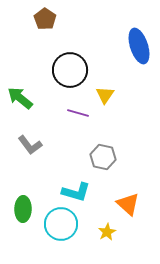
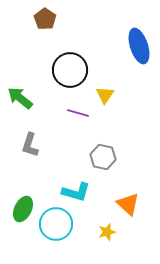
gray L-shape: rotated 55 degrees clockwise
green ellipse: rotated 25 degrees clockwise
cyan circle: moved 5 px left
yellow star: rotated 12 degrees clockwise
